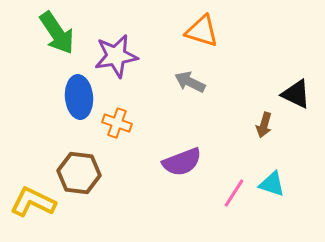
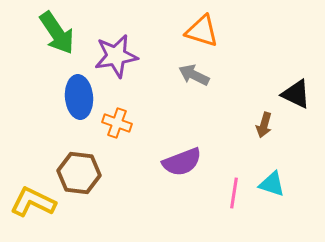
gray arrow: moved 4 px right, 7 px up
pink line: rotated 24 degrees counterclockwise
